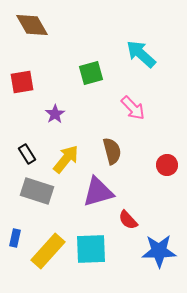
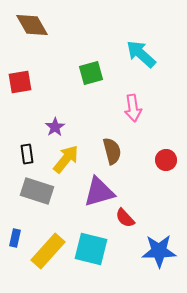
red square: moved 2 px left
pink arrow: rotated 36 degrees clockwise
purple star: moved 13 px down
black rectangle: rotated 24 degrees clockwise
red circle: moved 1 px left, 5 px up
purple triangle: moved 1 px right
red semicircle: moved 3 px left, 2 px up
cyan square: rotated 16 degrees clockwise
